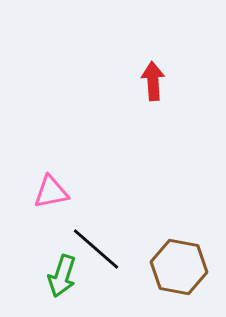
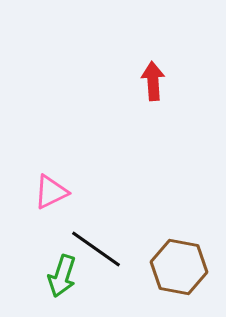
pink triangle: rotated 15 degrees counterclockwise
black line: rotated 6 degrees counterclockwise
